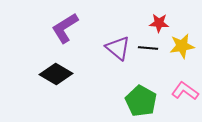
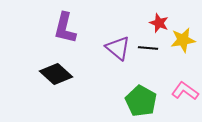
red star: rotated 18 degrees clockwise
purple L-shape: rotated 44 degrees counterclockwise
yellow star: moved 1 px right, 6 px up
black diamond: rotated 12 degrees clockwise
